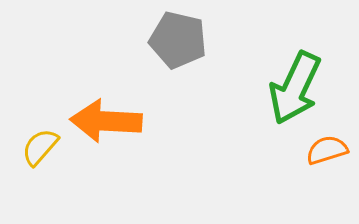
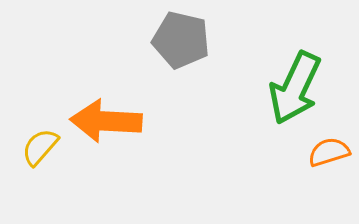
gray pentagon: moved 3 px right
orange semicircle: moved 2 px right, 2 px down
